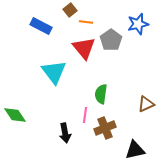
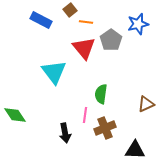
blue rectangle: moved 6 px up
black triangle: rotated 15 degrees clockwise
